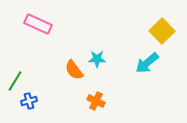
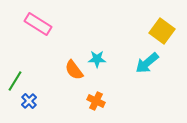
pink rectangle: rotated 8 degrees clockwise
yellow square: rotated 10 degrees counterclockwise
blue cross: rotated 28 degrees counterclockwise
